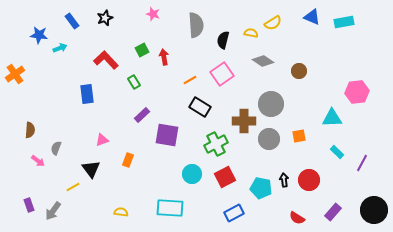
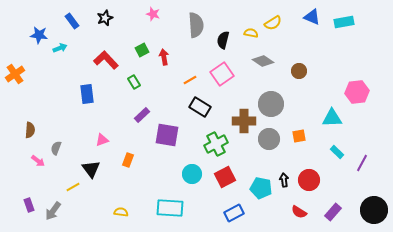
red semicircle at (297, 218): moved 2 px right, 6 px up
